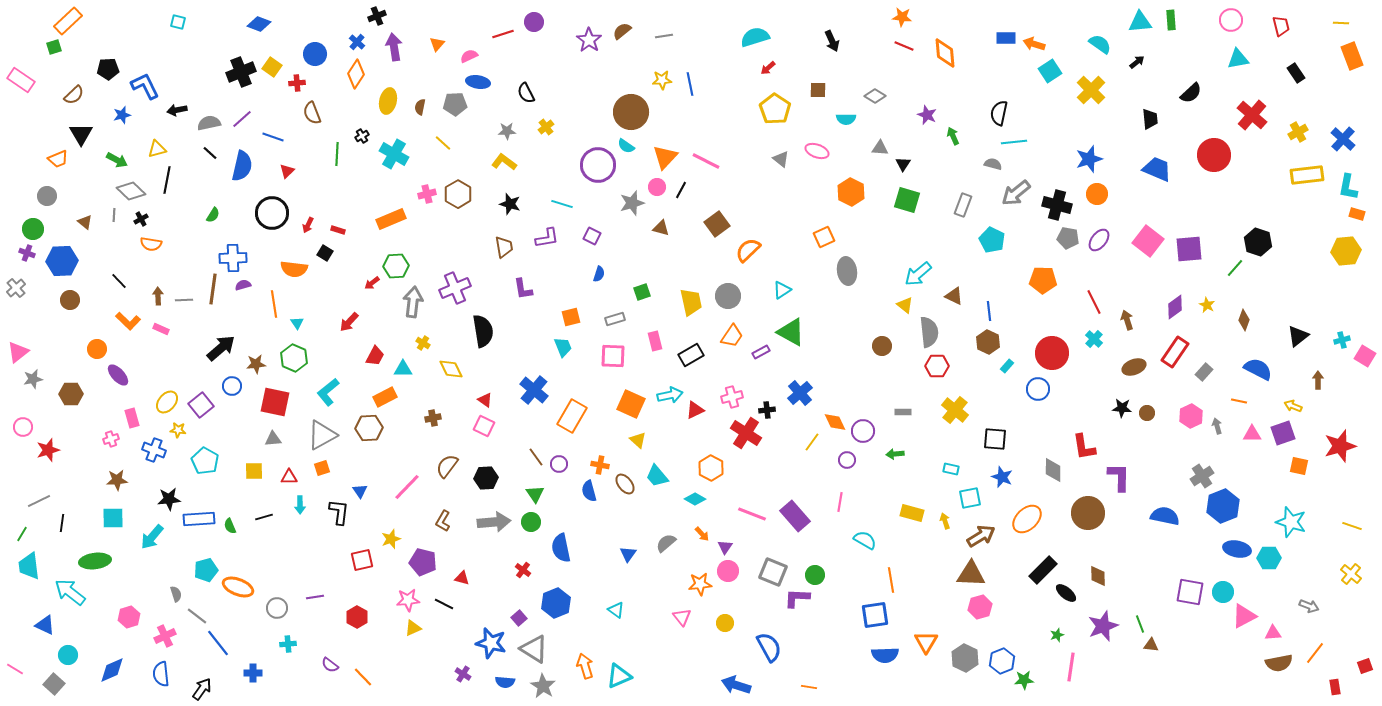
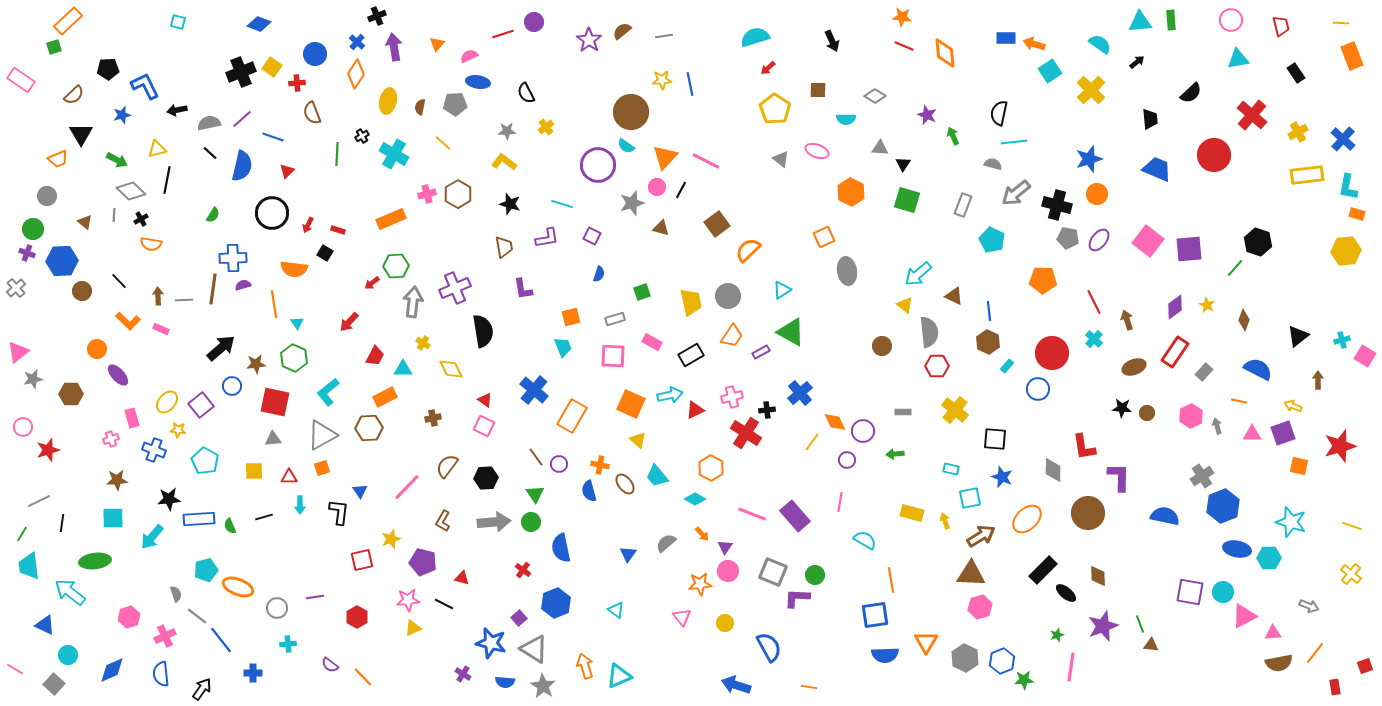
brown circle at (70, 300): moved 12 px right, 9 px up
pink rectangle at (655, 341): moved 3 px left, 1 px down; rotated 48 degrees counterclockwise
blue line at (218, 643): moved 3 px right, 3 px up
